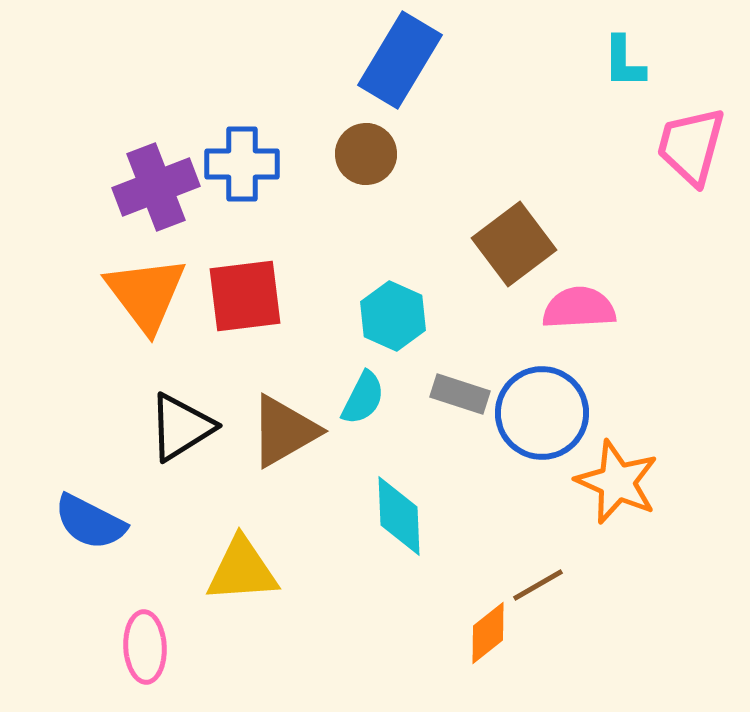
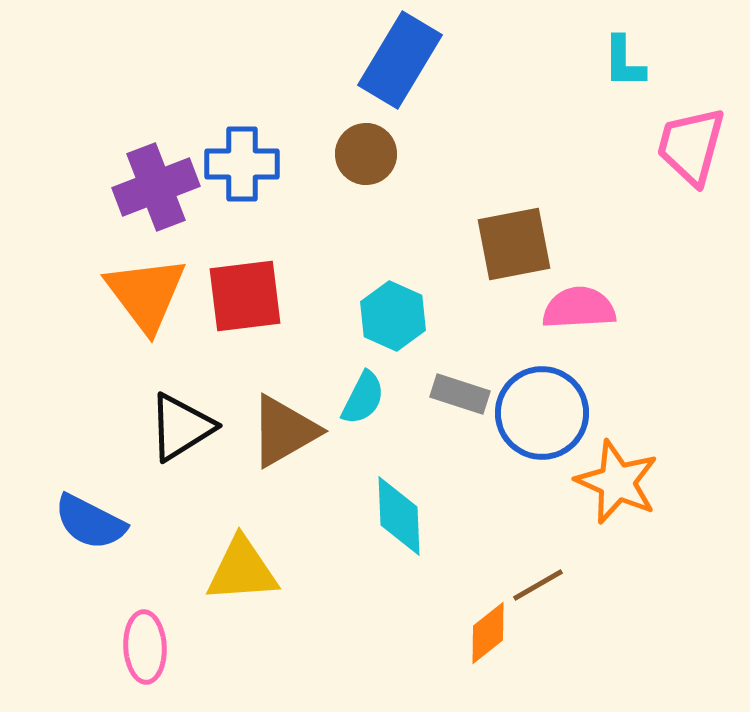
brown square: rotated 26 degrees clockwise
